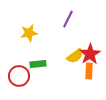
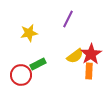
red star: moved 1 px right
green rectangle: rotated 21 degrees counterclockwise
red circle: moved 2 px right, 1 px up
